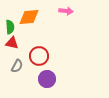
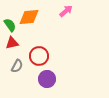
pink arrow: rotated 48 degrees counterclockwise
green semicircle: moved 2 px up; rotated 32 degrees counterclockwise
red triangle: rotated 24 degrees counterclockwise
